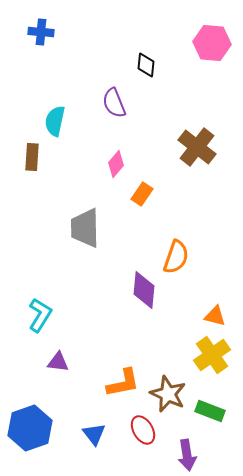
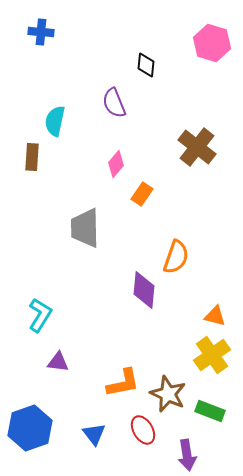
pink hexagon: rotated 12 degrees clockwise
